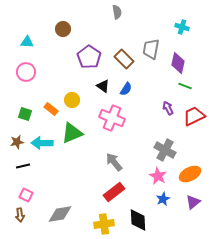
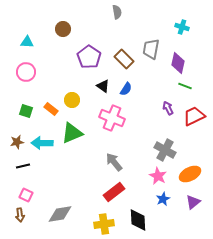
green square: moved 1 px right, 3 px up
